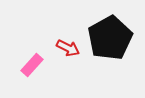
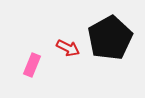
pink rectangle: rotated 20 degrees counterclockwise
